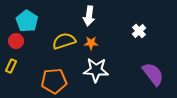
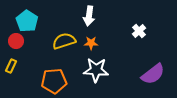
purple semicircle: rotated 90 degrees clockwise
